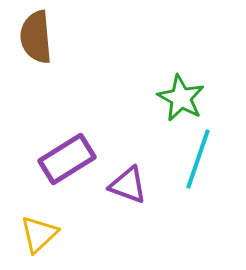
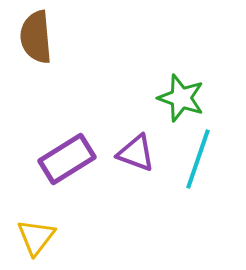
green star: rotated 9 degrees counterclockwise
purple triangle: moved 8 px right, 32 px up
yellow triangle: moved 3 px left, 3 px down; rotated 9 degrees counterclockwise
